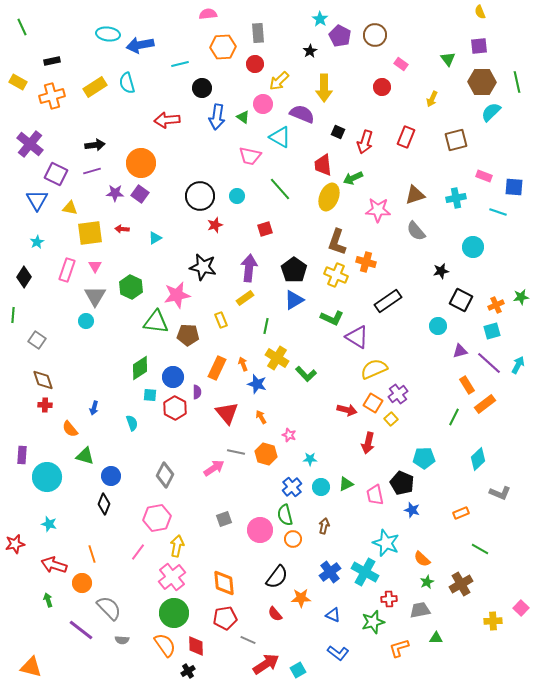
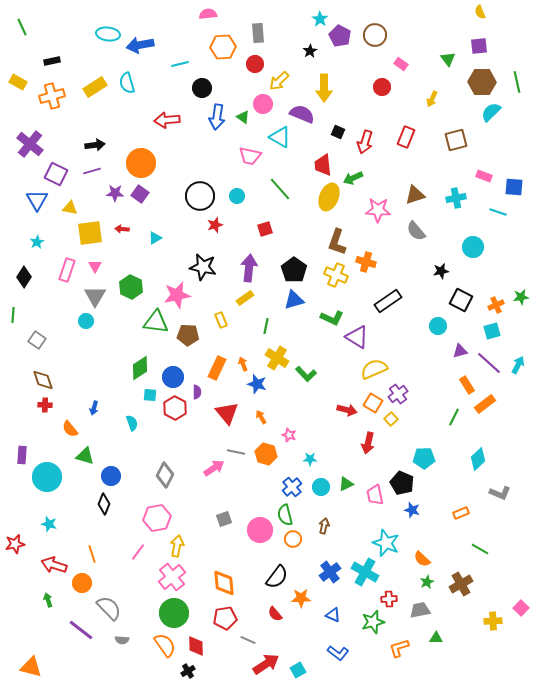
blue triangle at (294, 300): rotated 15 degrees clockwise
